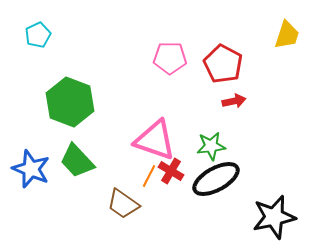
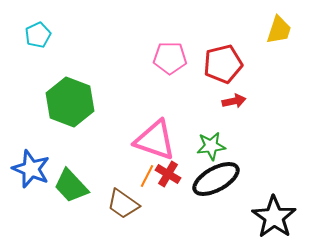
yellow trapezoid: moved 8 px left, 5 px up
red pentagon: rotated 30 degrees clockwise
green trapezoid: moved 6 px left, 25 px down
red cross: moved 3 px left, 3 px down
orange line: moved 2 px left
black star: rotated 24 degrees counterclockwise
